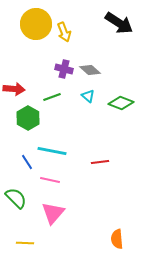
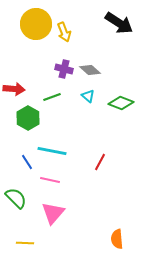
red line: rotated 54 degrees counterclockwise
